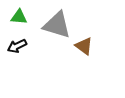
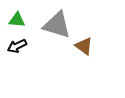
green triangle: moved 2 px left, 3 px down
